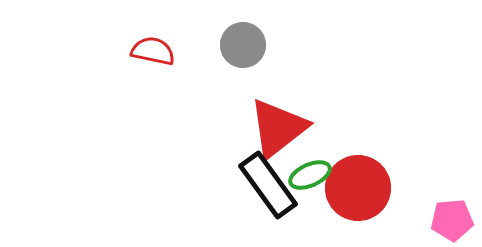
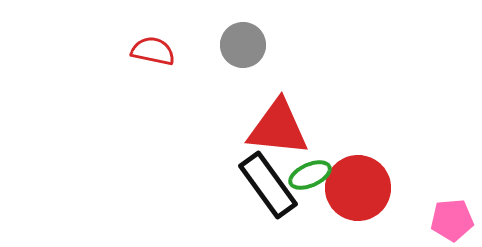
red triangle: rotated 44 degrees clockwise
